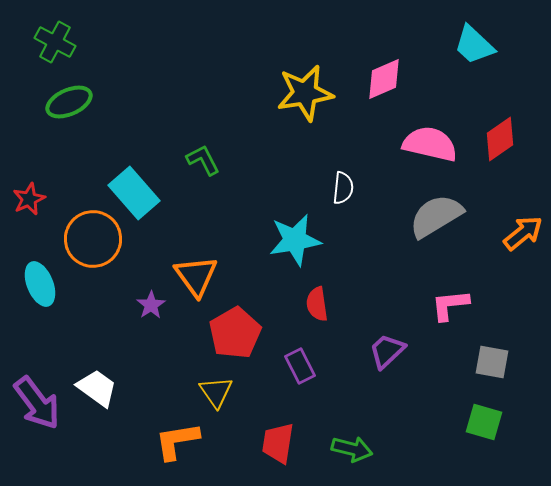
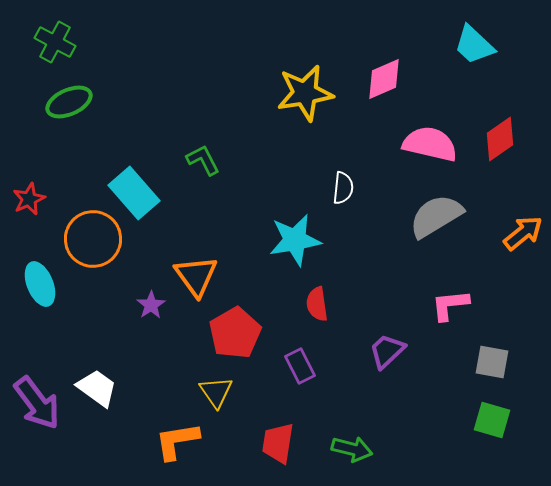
green square: moved 8 px right, 2 px up
